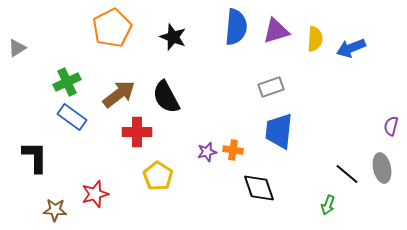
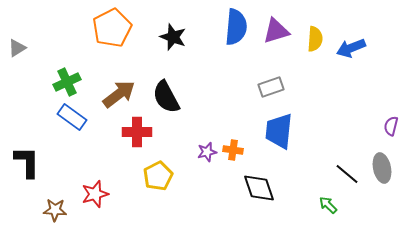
black L-shape: moved 8 px left, 5 px down
yellow pentagon: rotated 12 degrees clockwise
green arrow: rotated 114 degrees clockwise
